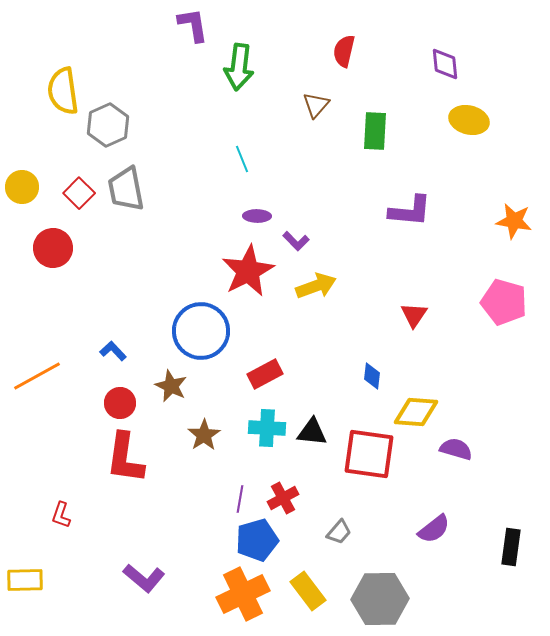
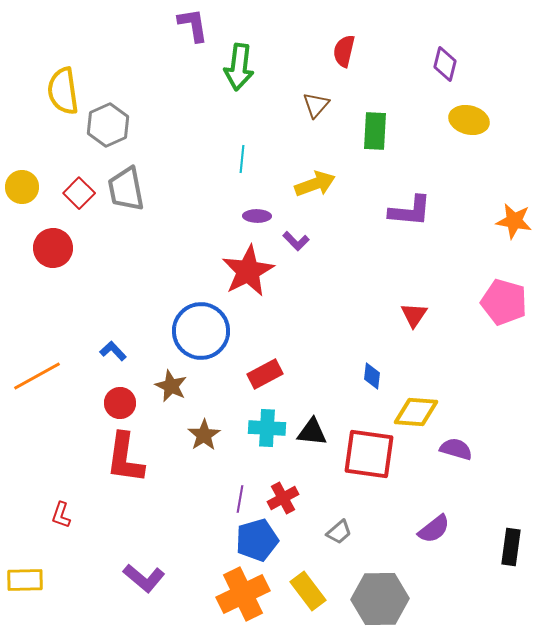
purple diamond at (445, 64): rotated 20 degrees clockwise
cyan line at (242, 159): rotated 28 degrees clockwise
yellow arrow at (316, 286): moved 1 px left, 102 px up
gray trapezoid at (339, 532): rotated 8 degrees clockwise
